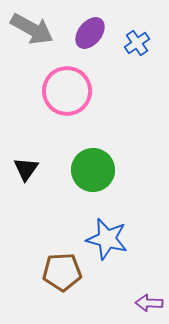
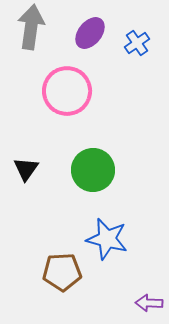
gray arrow: moved 1 px left, 2 px up; rotated 111 degrees counterclockwise
